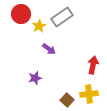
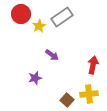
purple arrow: moved 3 px right, 6 px down
